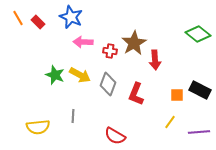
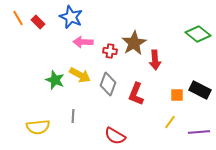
green star: moved 5 px down
